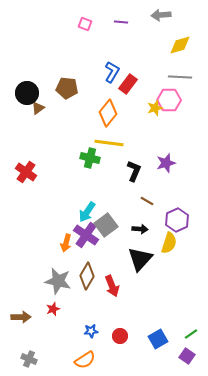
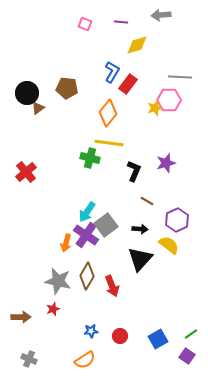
yellow diamond: moved 43 px left
red cross: rotated 15 degrees clockwise
yellow semicircle: moved 2 px down; rotated 70 degrees counterclockwise
